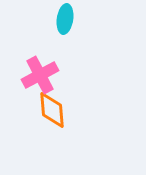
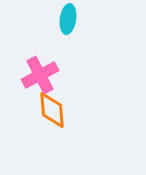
cyan ellipse: moved 3 px right
